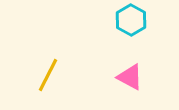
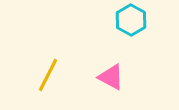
pink triangle: moved 19 px left
